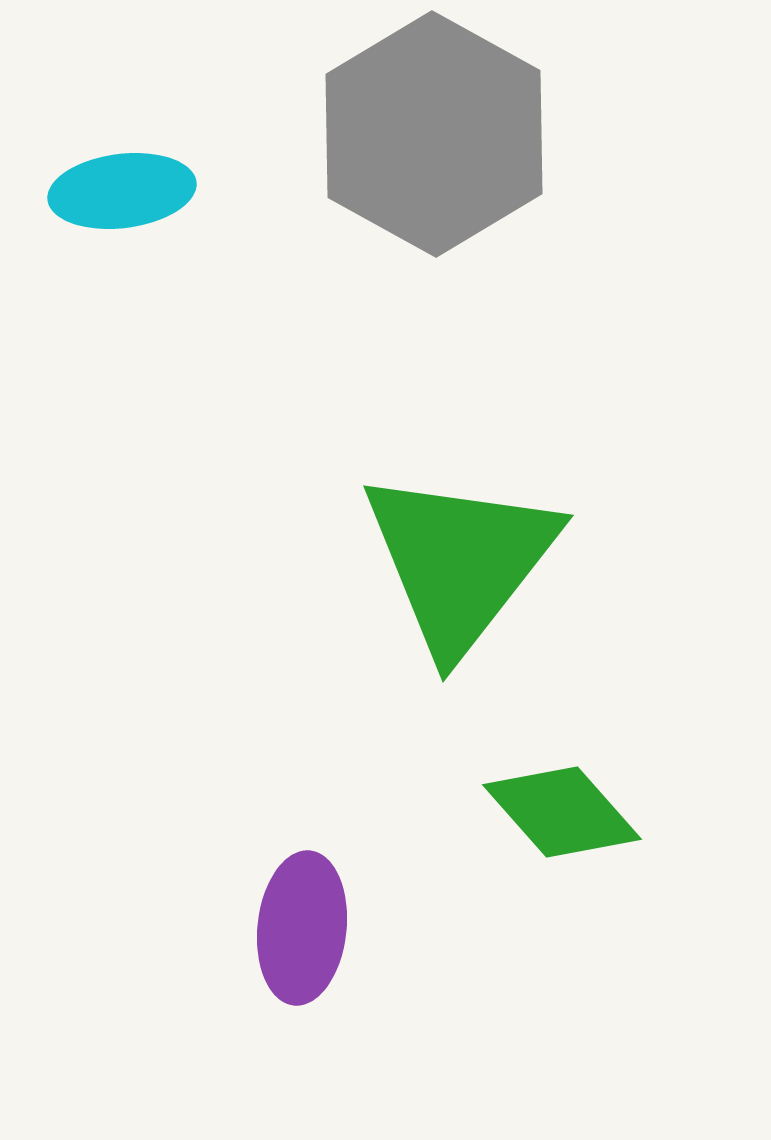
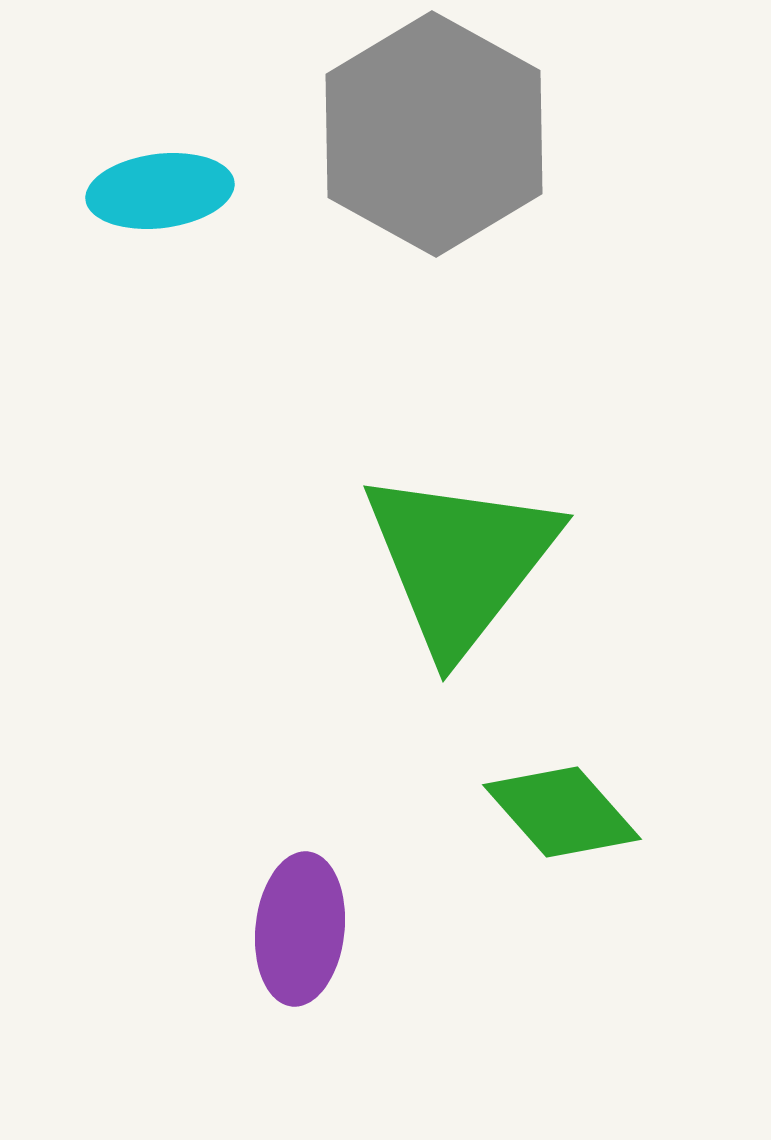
cyan ellipse: moved 38 px right
purple ellipse: moved 2 px left, 1 px down
